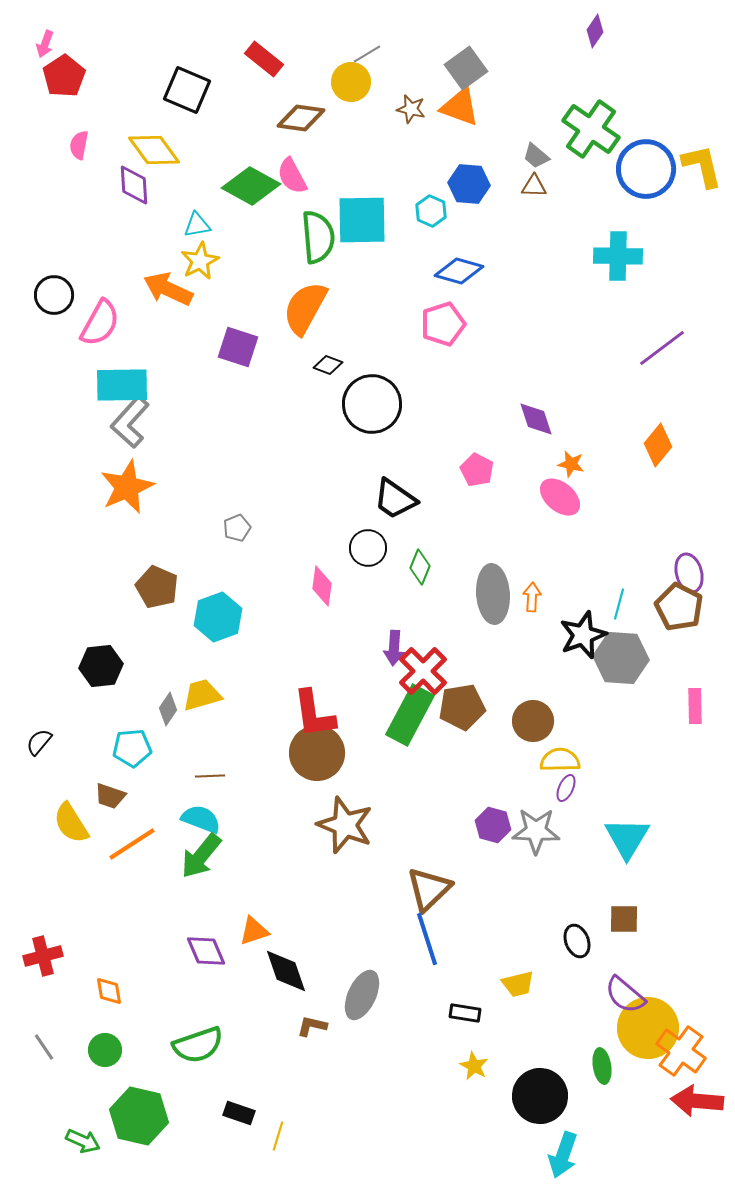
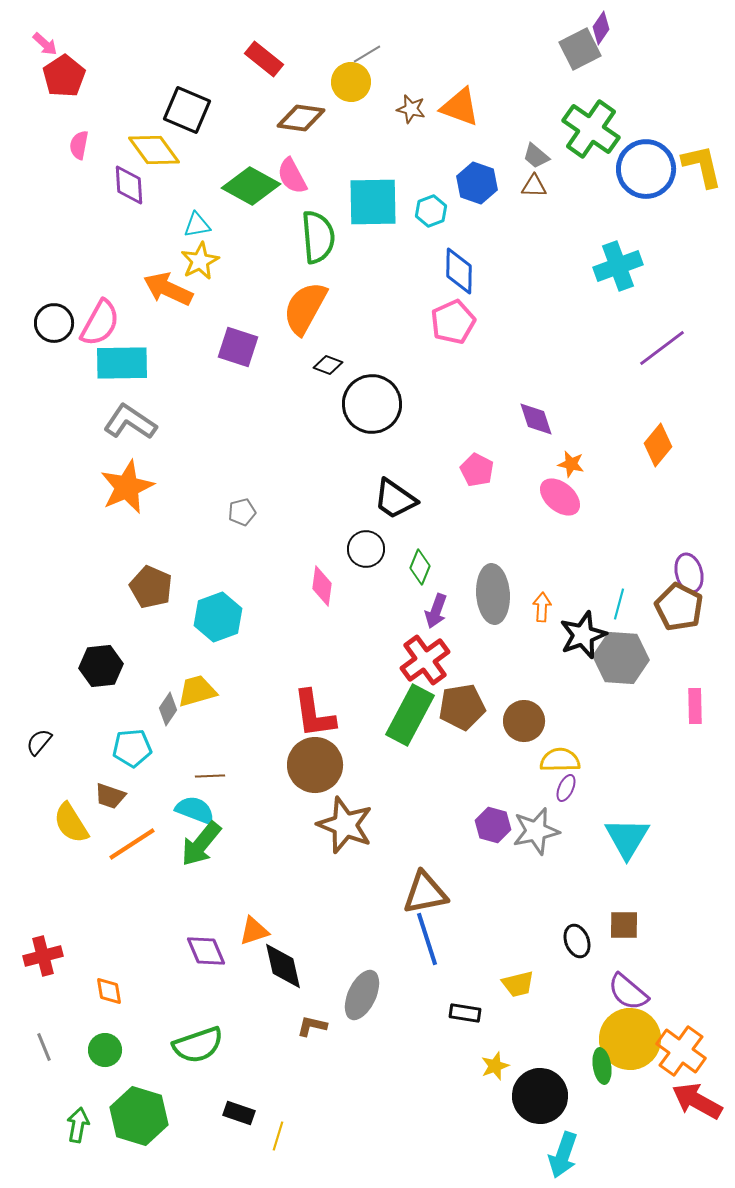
purple diamond at (595, 31): moved 6 px right, 3 px up
pink arrow at (45, 44): rotated 68 degrees counterclockwise
gray square at (466, 68): moved 114 px right, 19 px up; rotated 9 degrees clockwise
black square at (187, 90): moved 20 px down
blue hexagon at (469, 184): moved 8 px right, 1 px up; rotated 15 degrees clockwise
purple diamond at (134, 185): moved 5 px left
cyan hexagon at (431, 211): rotated 16 degrees clockwise
cyan square at (362, 220): moved 11 px right, 18 px up
cyan cross at (618, 256): moved 10 px down; rotated 21 degrees counterclockwise
blue diamond at (459, 271): rotated 75 degrees clockwise
black circle at (54, 295): moved 28 px down
pink pentagon at (443, 324): moved 10 px right, 2 px up; rotated 6 degrees counterclockwise
cyan rectangle at (122, 385): moved 22 px up
gray L-shape at (130, 422): rotated 82 degrees clockwise
gray pentagon at (237, 528): moved 5 px right, 16 px up; rotated 8 degrees clockwise
black circle at (368, 548): moved 2 px left, 1 px down
brown pentagon at (157, 587): moved 6 px left
orange arrow at (532, 597): moved 10 px right, 10 px down
purple arrow at (394, 648): moved 42 px right, 37 px up; rotated 16 degrees clockwise
red cross at (423, 671): moved 2 px right, 11 px up; rotated 9 degrees clockwise
yellow trapezoid at (202, 695): moved 5 px left, 4 px up
brown circle at (533, 721): moved 9 px left
brown circle at (317, 753): moved 2 px left, 12 px down
cyan semicircle at (201, 819): moved 6 px left, 9 px up
gray star at (536, 831): rotated 15 degrees counterclockwise
green arrow at (201, 856): moved 12 px up
brown triangle at (429, 889): moved 4 px left, 4 px down; rotated 33 degrees clockwise
brown square at (624, 919): moved 6 px down
black diamond at (286, 971): moved 3 px left, 5 px up; rotated 6 degrees clockwise
purple semicircle at (625, 995): moved 3 px right, 3 px up
yellow circle at (648, 1028): moved 18 px left, 11 px down
gray line at (44, 1047): rotated 12 degrees clockwise
yellow star at (474, 1066): moved 21 px right; rotated 24 degrees clockwise
red arrow at (697, 1101): rotated 24 degrees clockwise
green hexagon at (139, 1116): rotated 4 degrees clockwise
green arrow at (83, 1141): moved 5 px left, 16 px up; rotated 104 degrees counterclockwise
